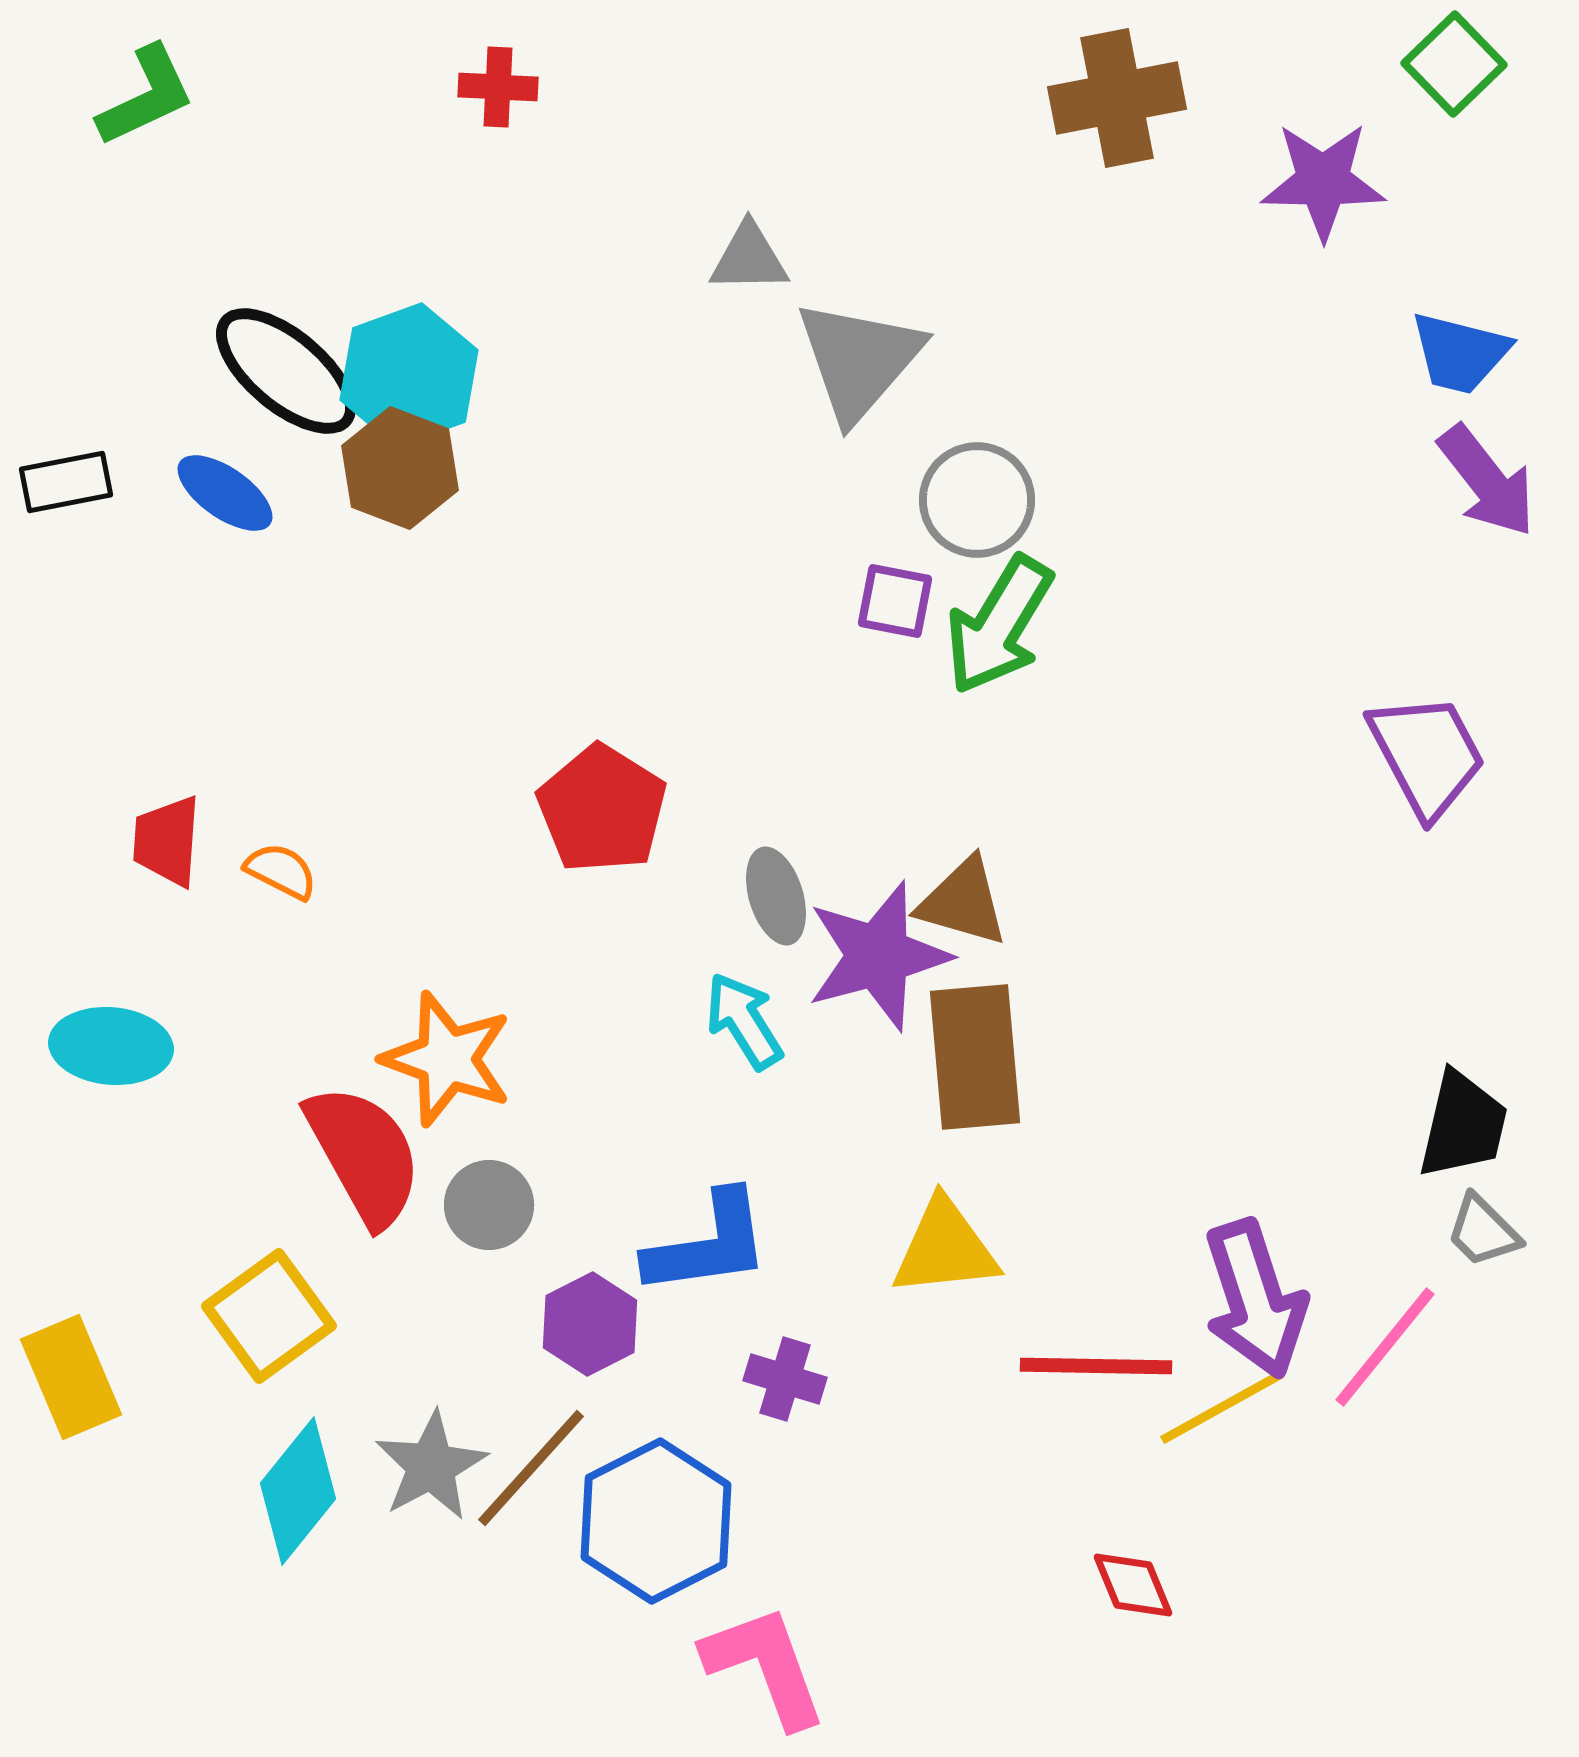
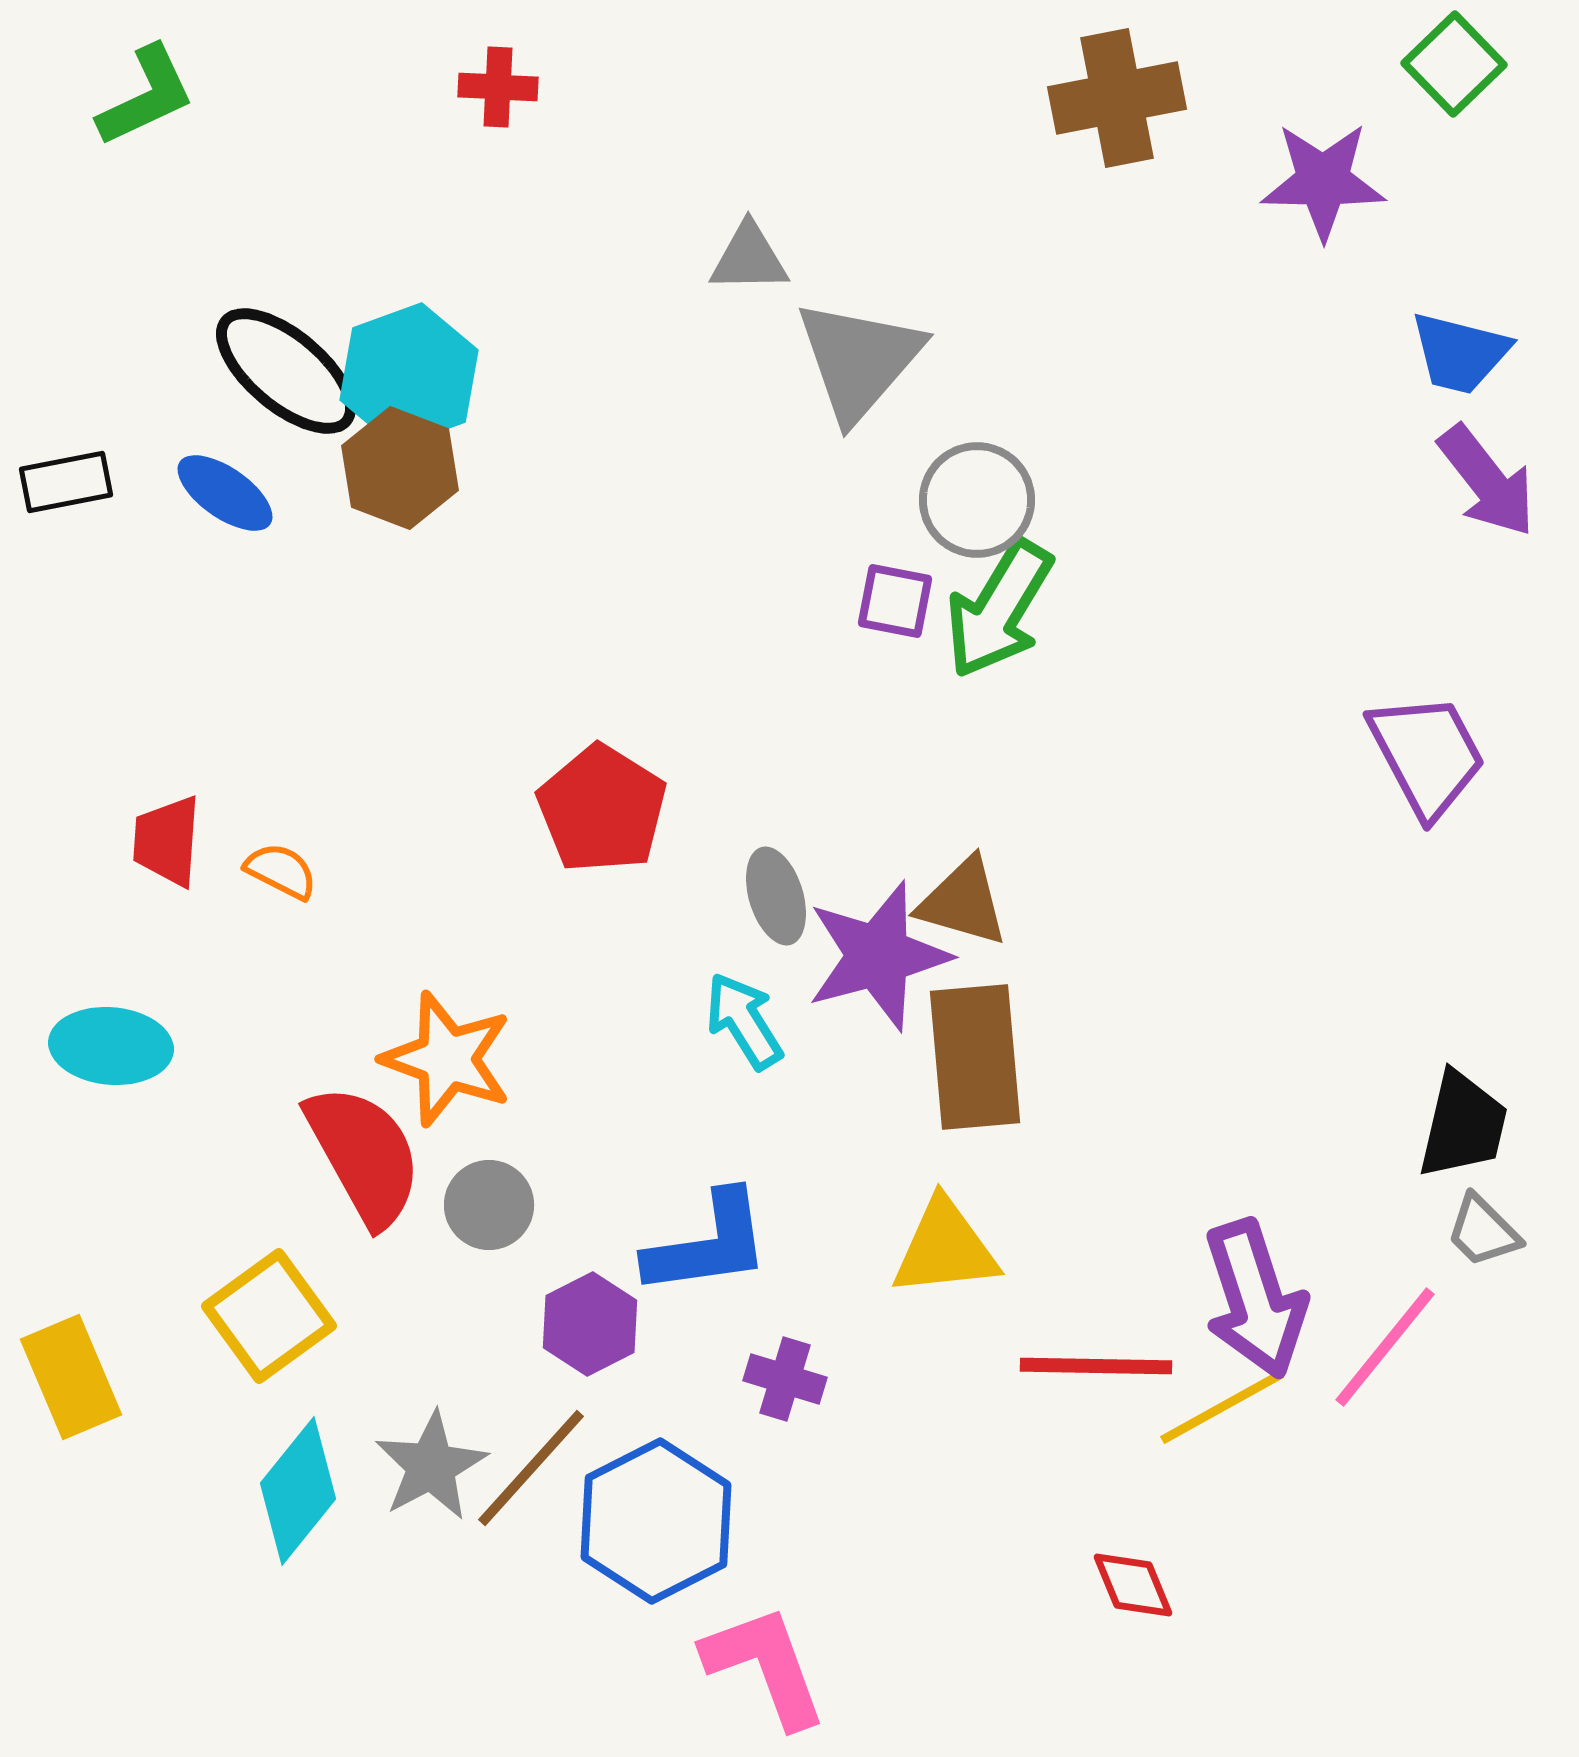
green arrow at (999, 625): moved 16 px up
